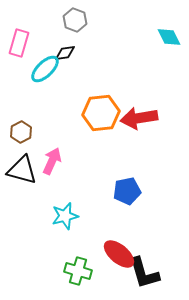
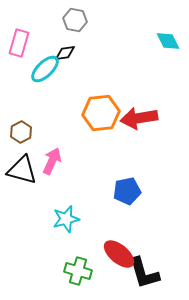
gray hexagon: rotated 10 degrees counterclockwise
cyan diamond: moved 1 px left, 4 px down
cyan star: moved 1 px right, 3 px down
